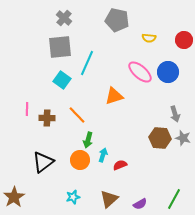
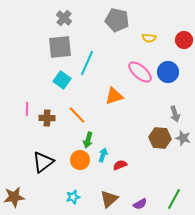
brown star: rotated 25 degrees clockwise
